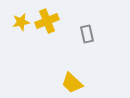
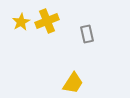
yellow star: rotated 18 degrees counterclockwise
yellow trapezoid: moved 1 px right; rotated 100 degrees counterclockwise
